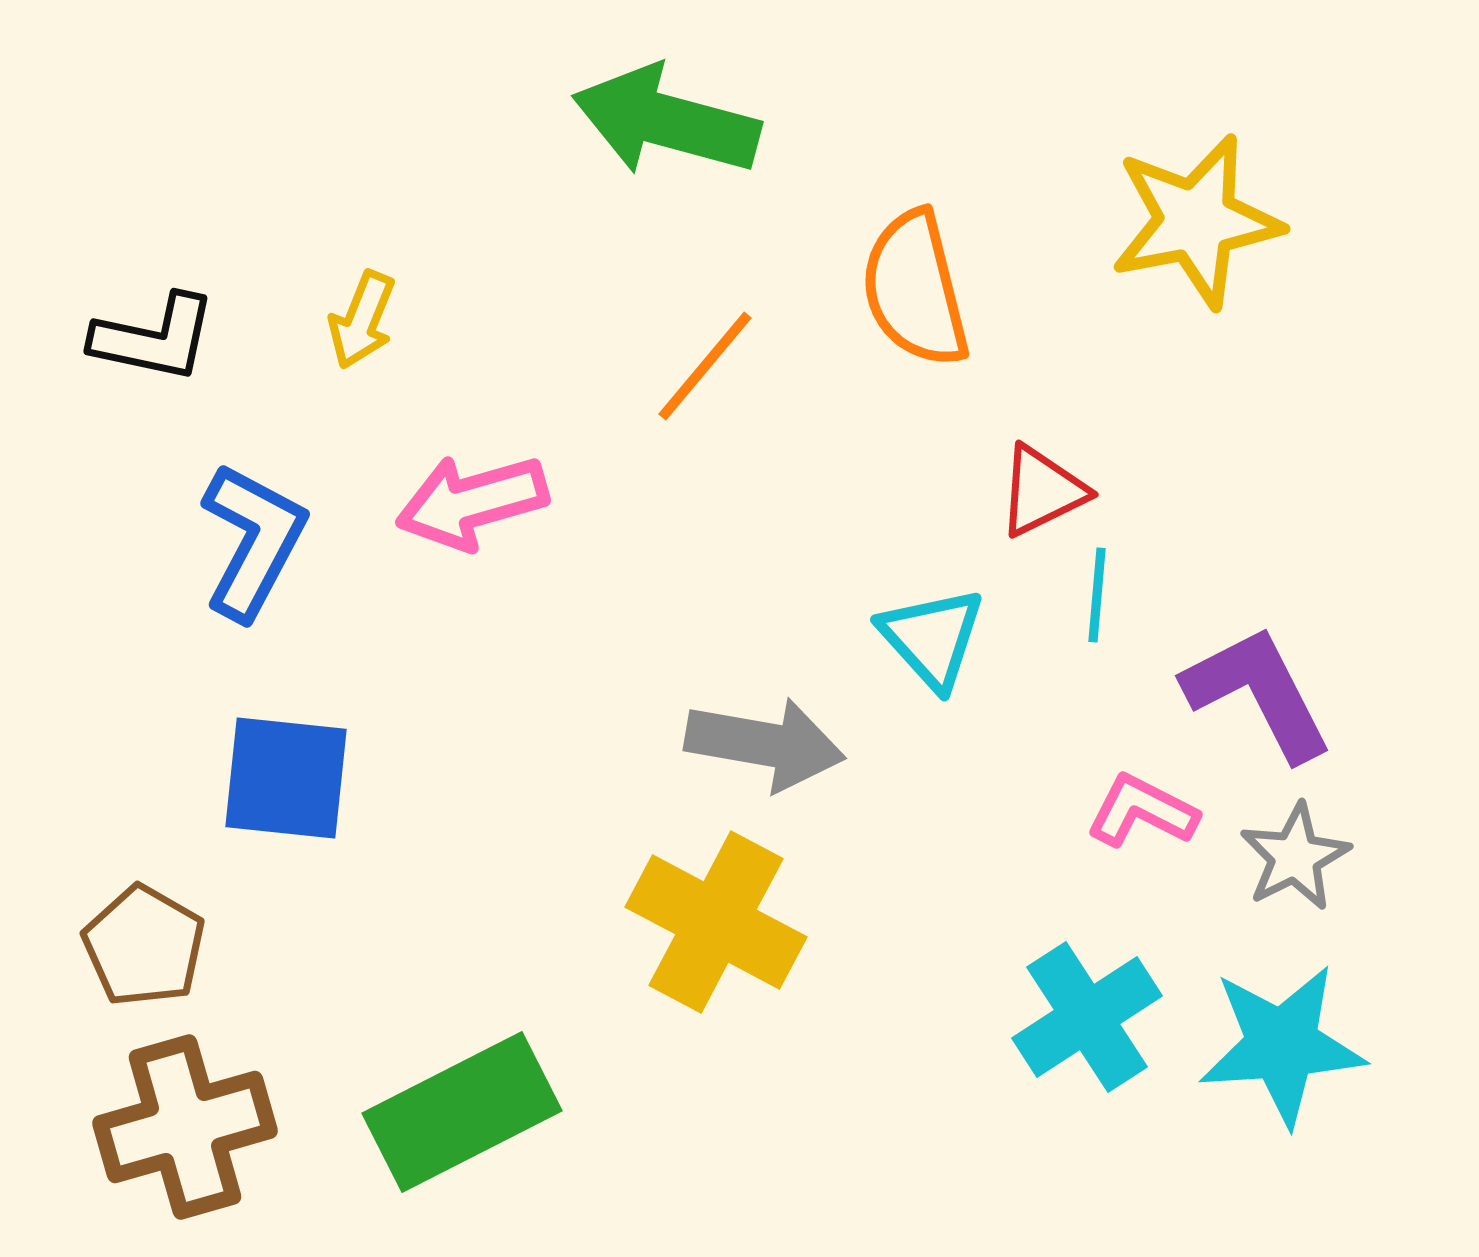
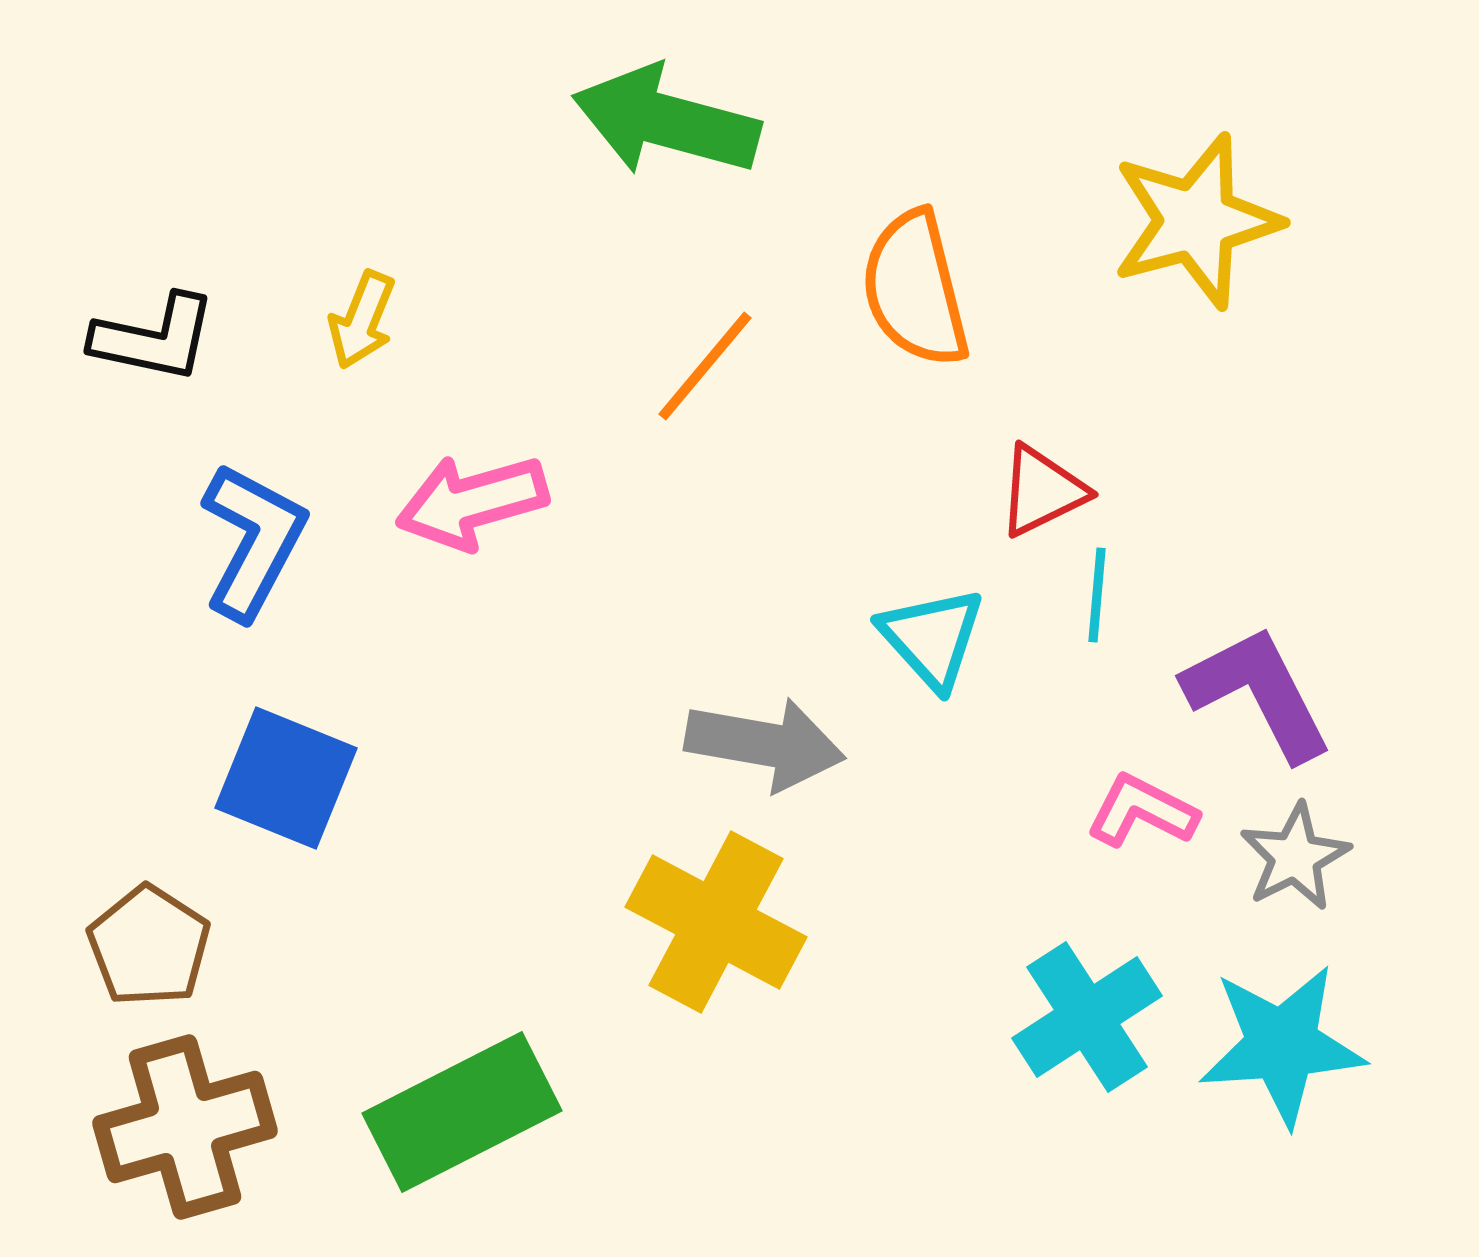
yellow star: rotated 4 degrees counterclockwise
blue square: rotated 16 degrees clockwise
brown pentagon: moved 5 px right; rotated 3 degrees clockwise
